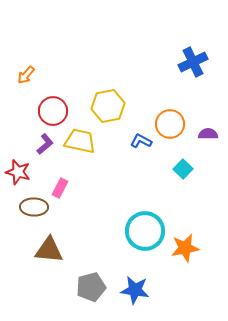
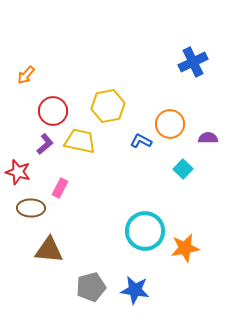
purple semicircle: moved 4 px down
brown ellipse: moved 3 px left, 1 px down
